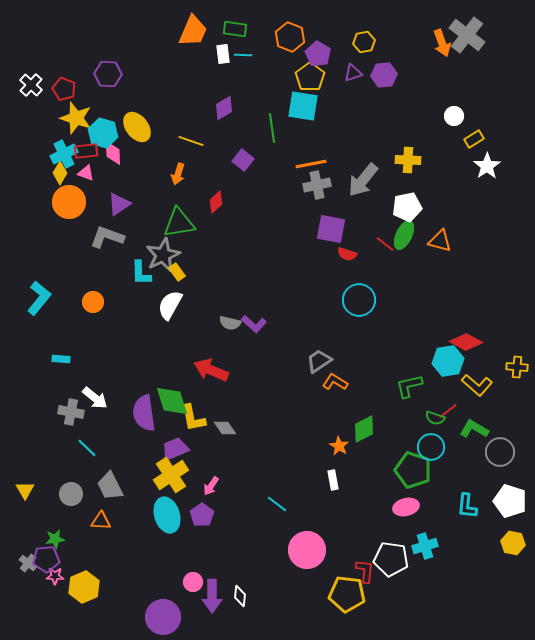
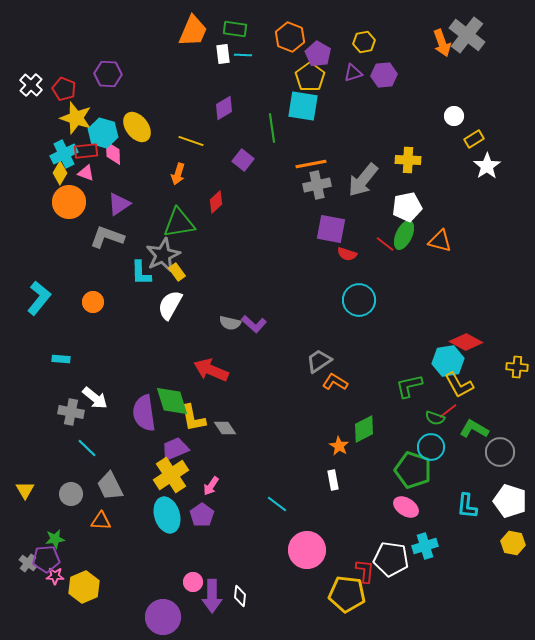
yellow L-shape at (477, 385): moved 18 px left; rotated 20 degrees clockwise
pink ellipse at (406, 507): rotated 45 degrees clockwise
